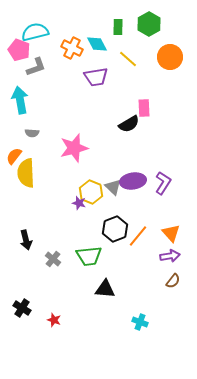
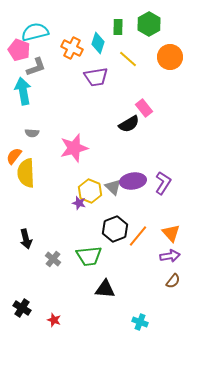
cyan diamond: moved 1 px right, 1 px up; rotated 45 degrees clockwise
cyan arrow: moved 3 px right, 9 px up
pink rectangle: rotated 36 degrees counterclockwise
yellow hexagon: moved 1 px left, 1 px up
black arrow: moved 1 px up
